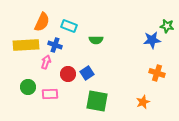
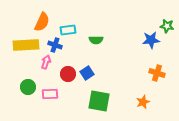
cyan rectangle: moved 1 px left, 4 px down; rotated 28 degrees counterclockwise
blue star: moved 1 px left
green square: moved 2 px right
